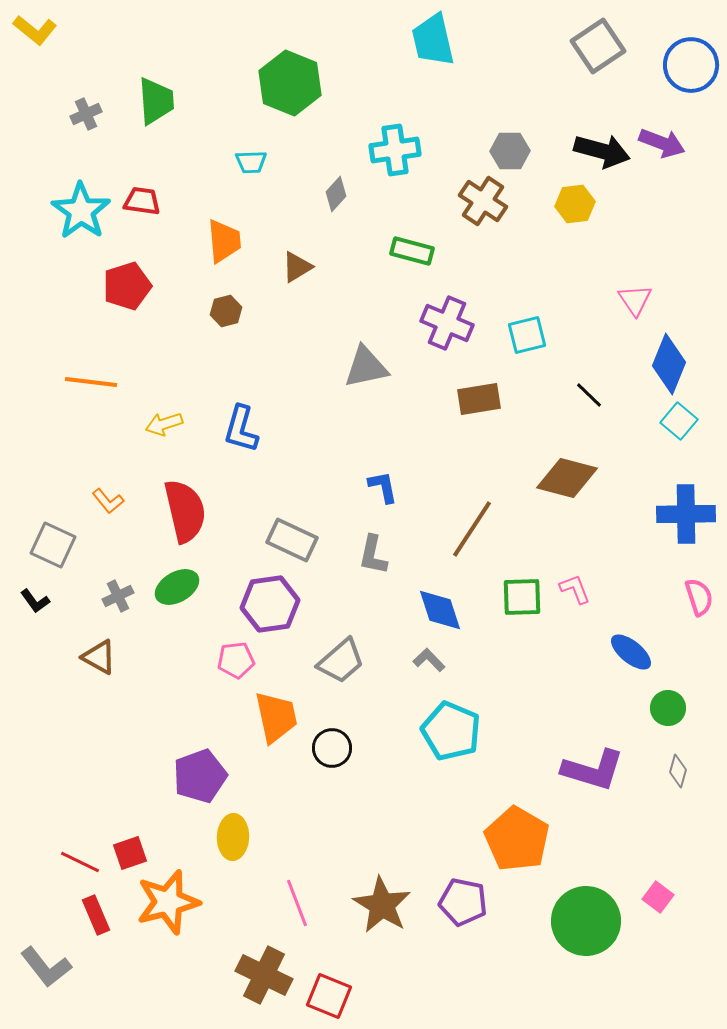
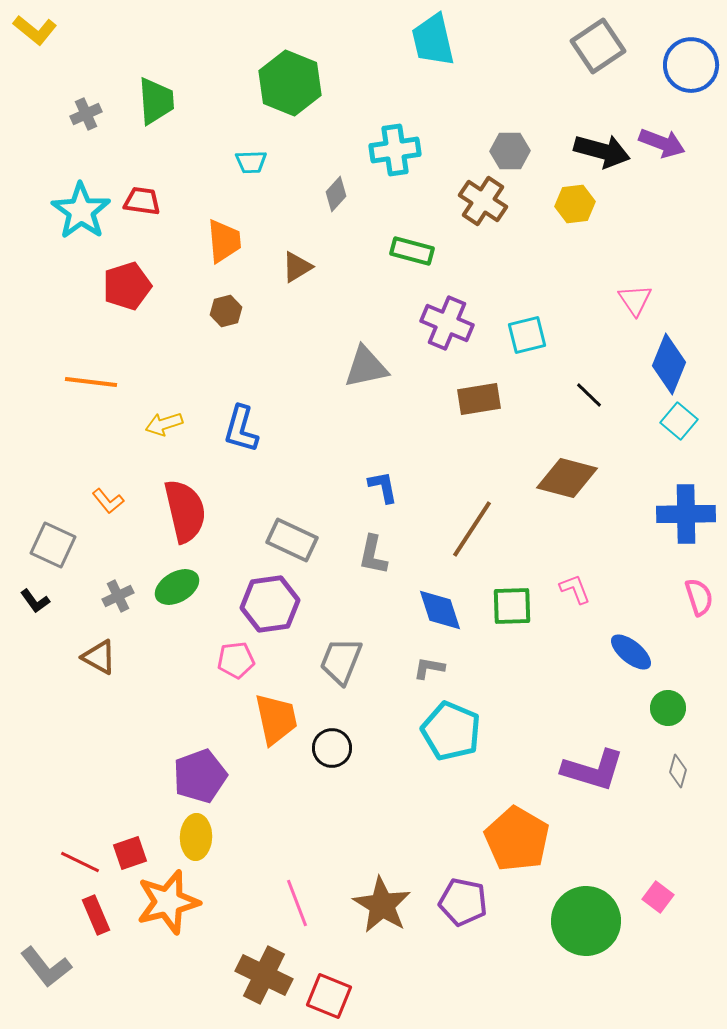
green square at (522, 597): moved 10 px left, 9 px down
gray L-shape at (429, 660): moved 8 px down; rotated 36 degrees counterclockwise
gray trapezoid at (341, 661): rotated 153 degrees clockwise
orange trapezoid at (276, 717): moved 2 px down
yellow ellipse at (233, 837): moved 37 px left
